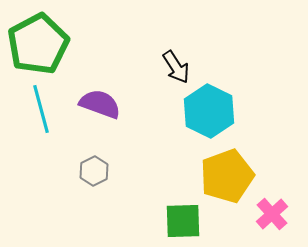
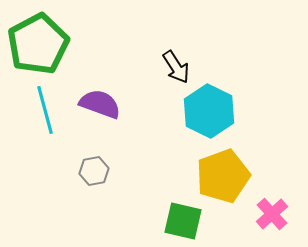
cyan line: moved 4 px right, 1 px down
gray hexagon: rotated 16 degrees clockwise
yellow pentagon: moved 4 px left
green square: rotated 15 degrees clockwise
